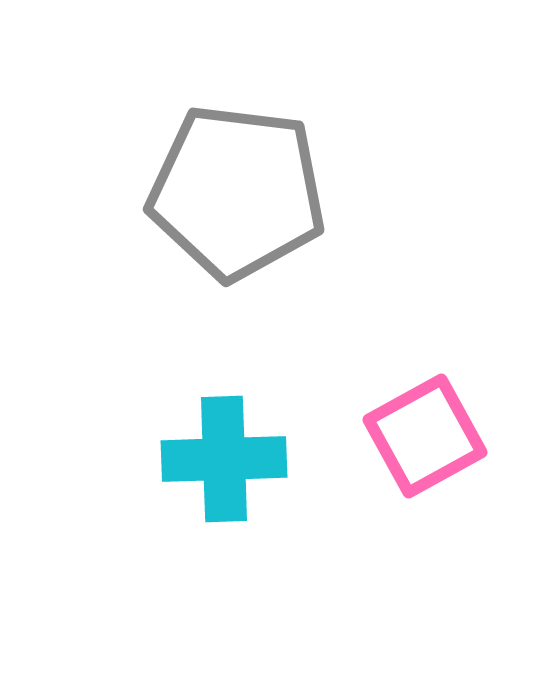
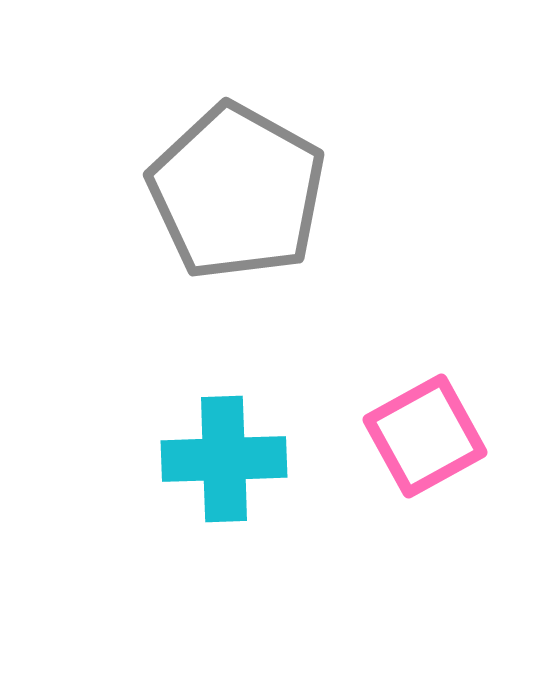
gray pentagon: rotated 22 degrees clockwise
